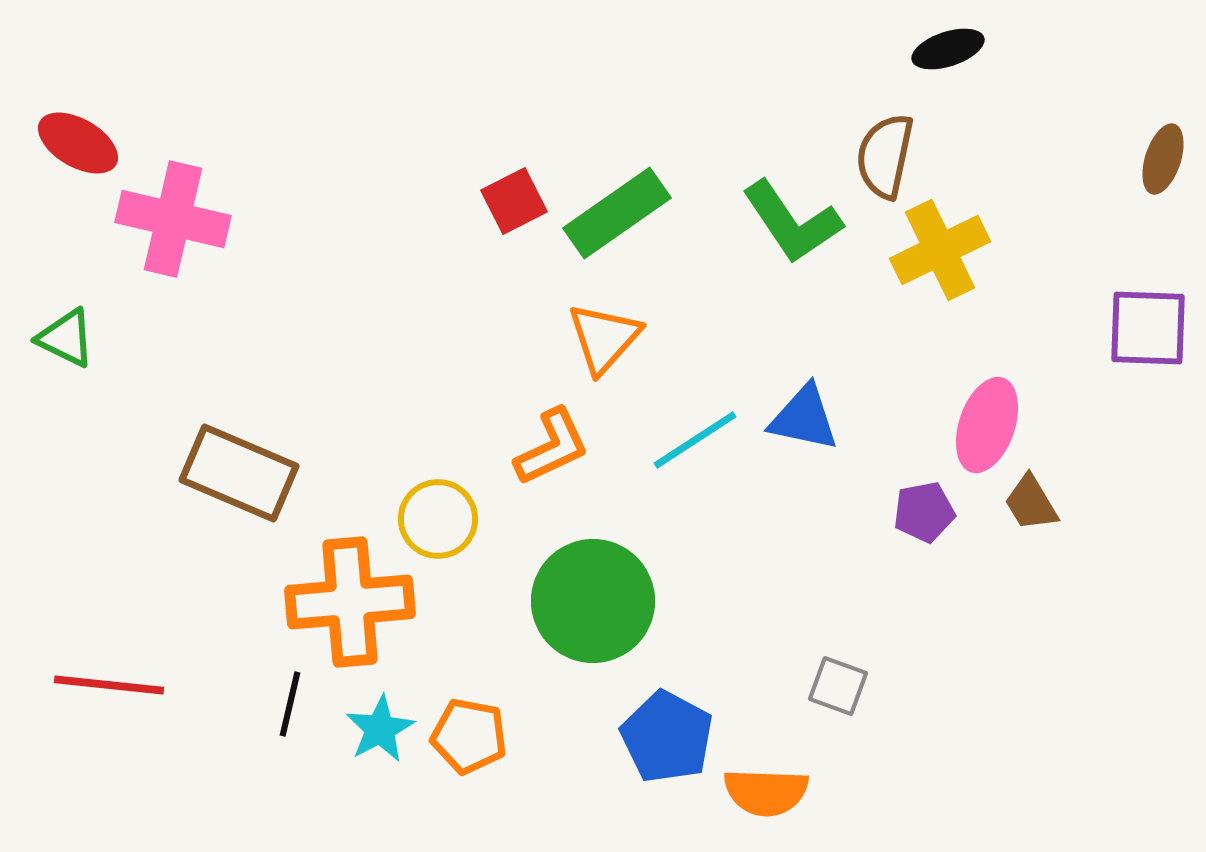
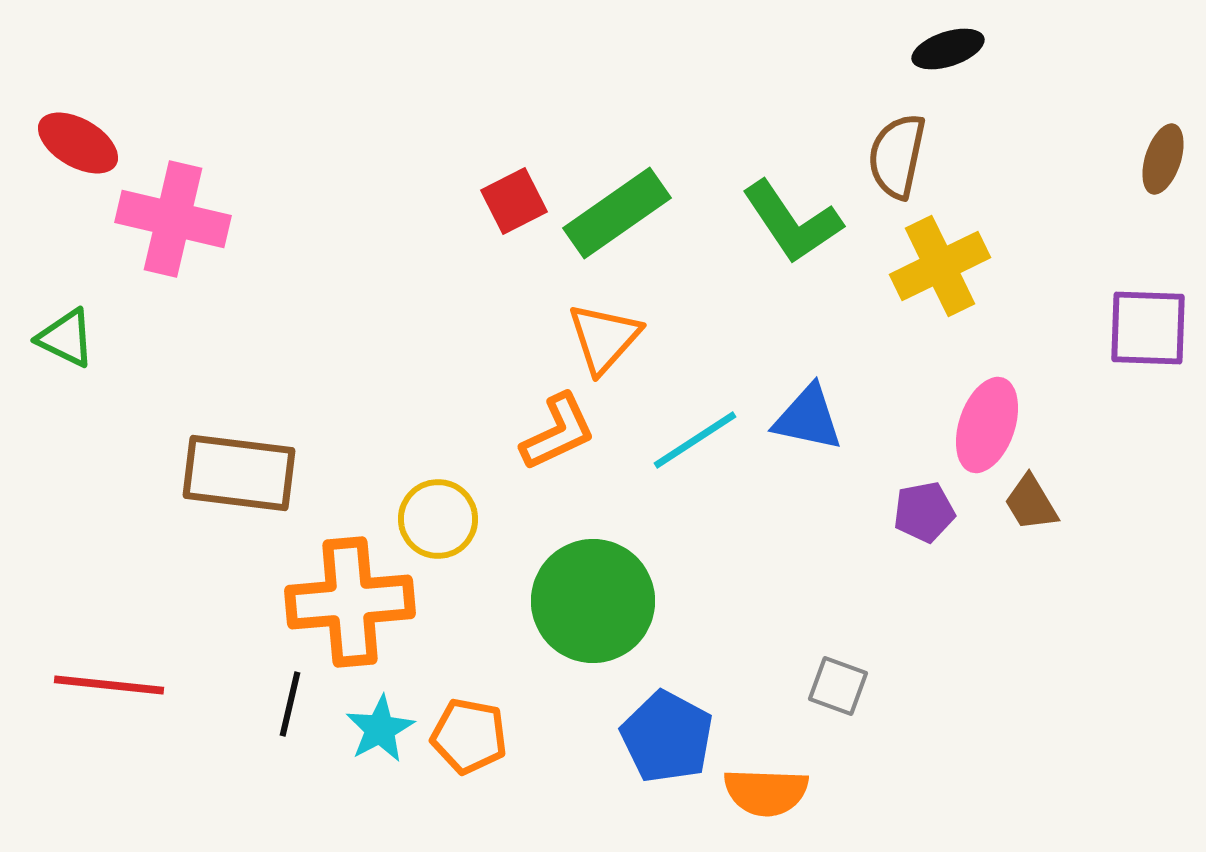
brown semicircle: moved 12 px right
yellow cross: moved 16 px down
blue triangle: moved 4 px right
orange L-shape: moved 6 px right, 15 px up
brown rectangle: rotated 16 degrees counterclockwise
